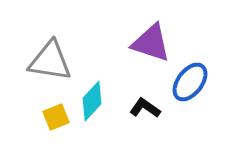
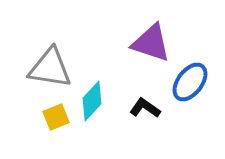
gray triangle: moved 7 px down
